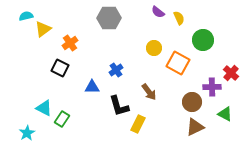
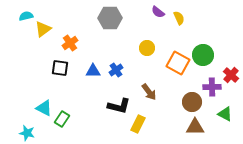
gray hexagon: moved 1 px right
green circle: moved 15 px down
yellow circle: moved 7 px left
black square: rotated 18 degrees counterclockwise
red cross: moved 2 px down
blue triangle: moved 1 px right, 16 px up
black L-shape: rotated 60 degrees counterclockwise
brown triangle: rotated 24 degrees clockwise
cyan star: rotated 28 degrees counterclockwise
